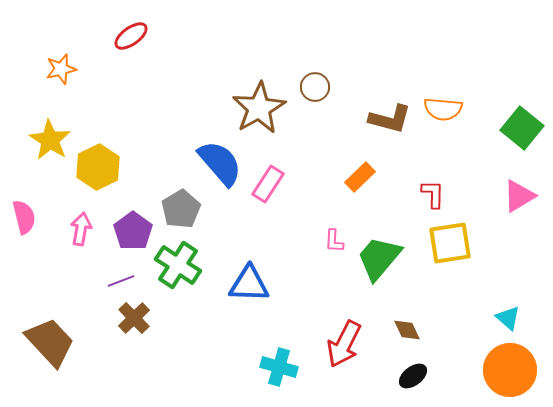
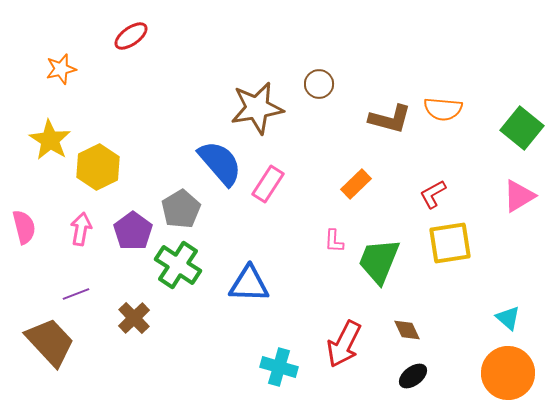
brown circle: moved 4 px right, 3 px up
brown star: moved 2 px left; rotated 20 degrees clockwise
orange rectangle: moved 4 px left, 7 px down
red L-shape: rotated 120 degrees counterclockwise
pink semicircle: moved 10 px down
green trapezoid: moved 3 px down; rotated 18 degrees counterclockwise
purple line: moved 45 px left, 13 px down
orange circle: moved 2 px left, 3 px down
